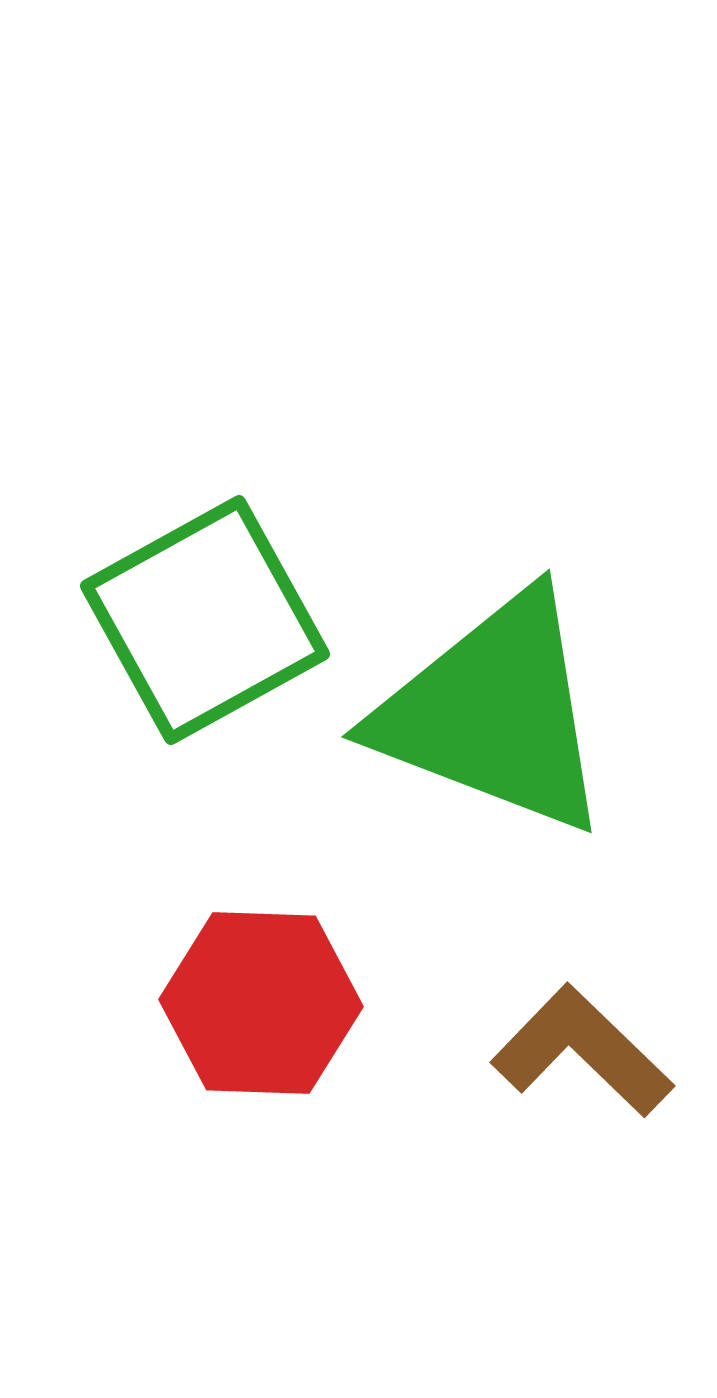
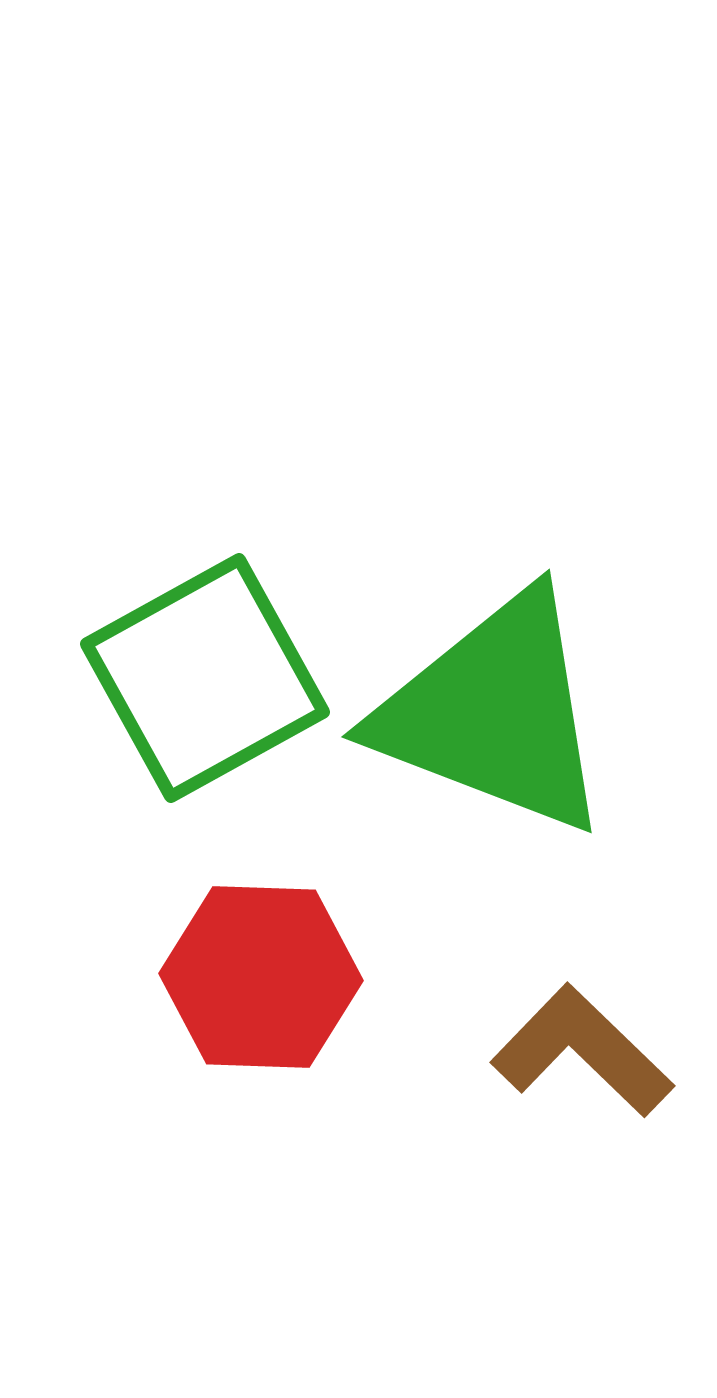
green square: moved 58 px down
red hexagon: moved 26 px up
